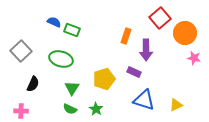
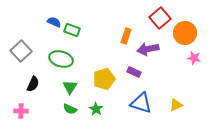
purple arrow: moved 2 px right, 1 px up; rotated 80 degrees clockwise
green triangle: moved 2 px left, 1 px up
blue triangle: moved 3 px left, 3 px down
